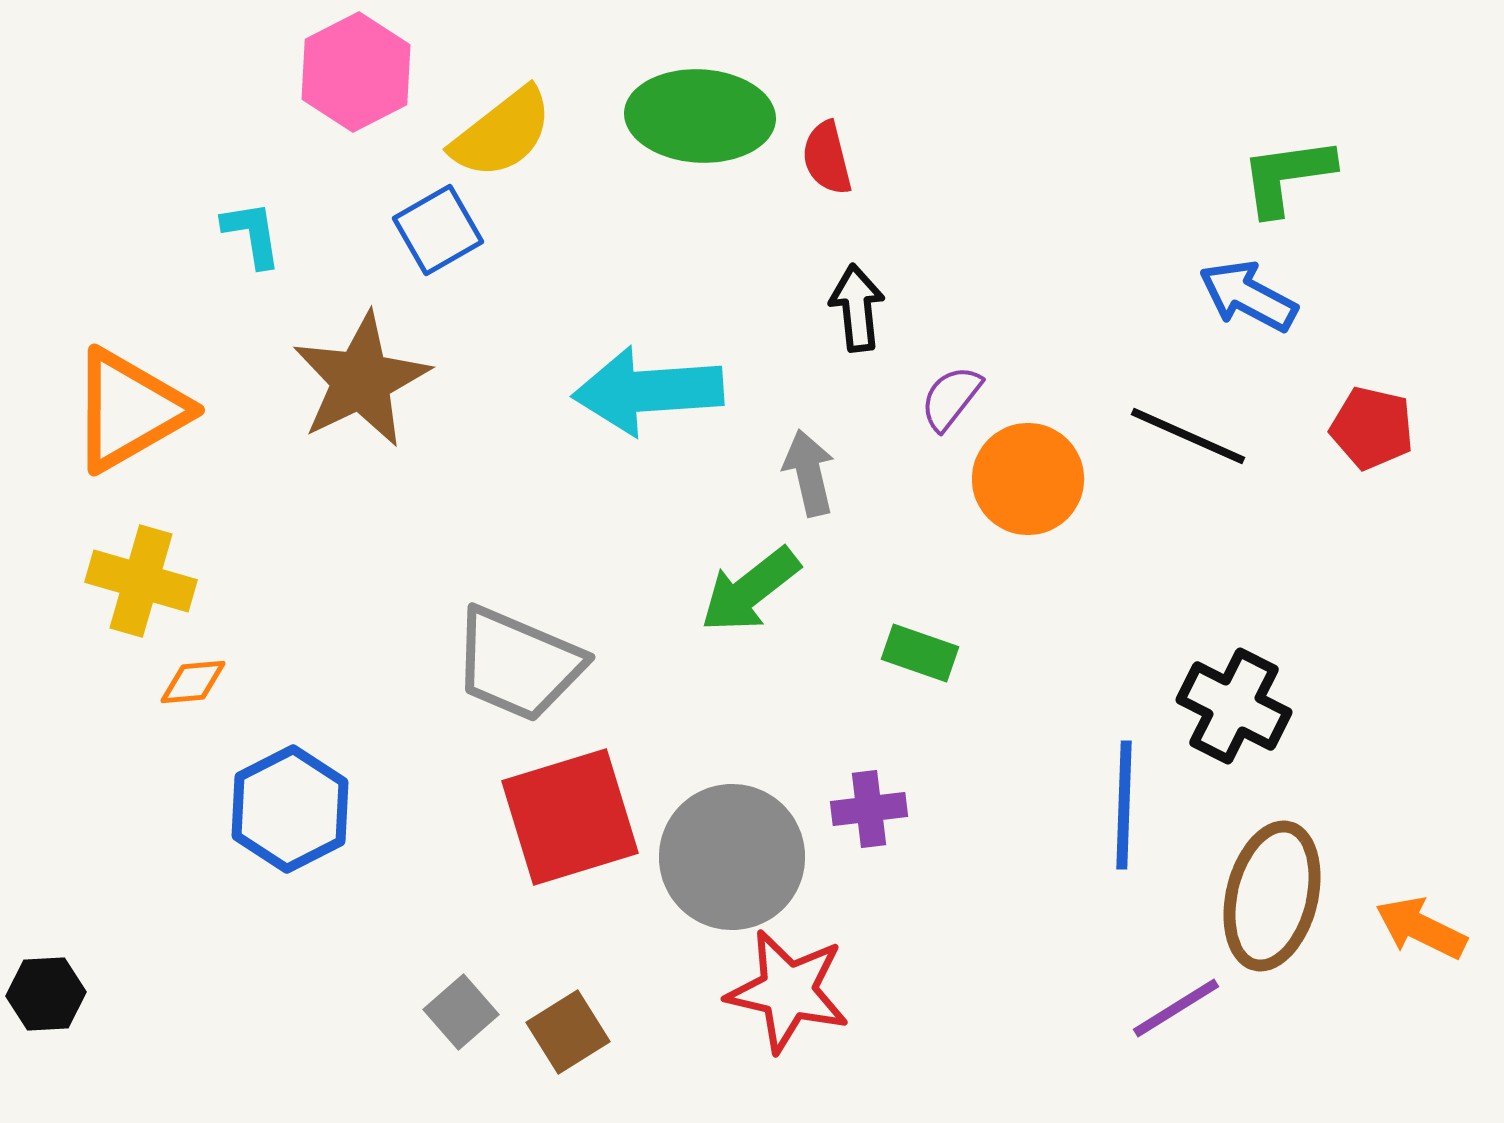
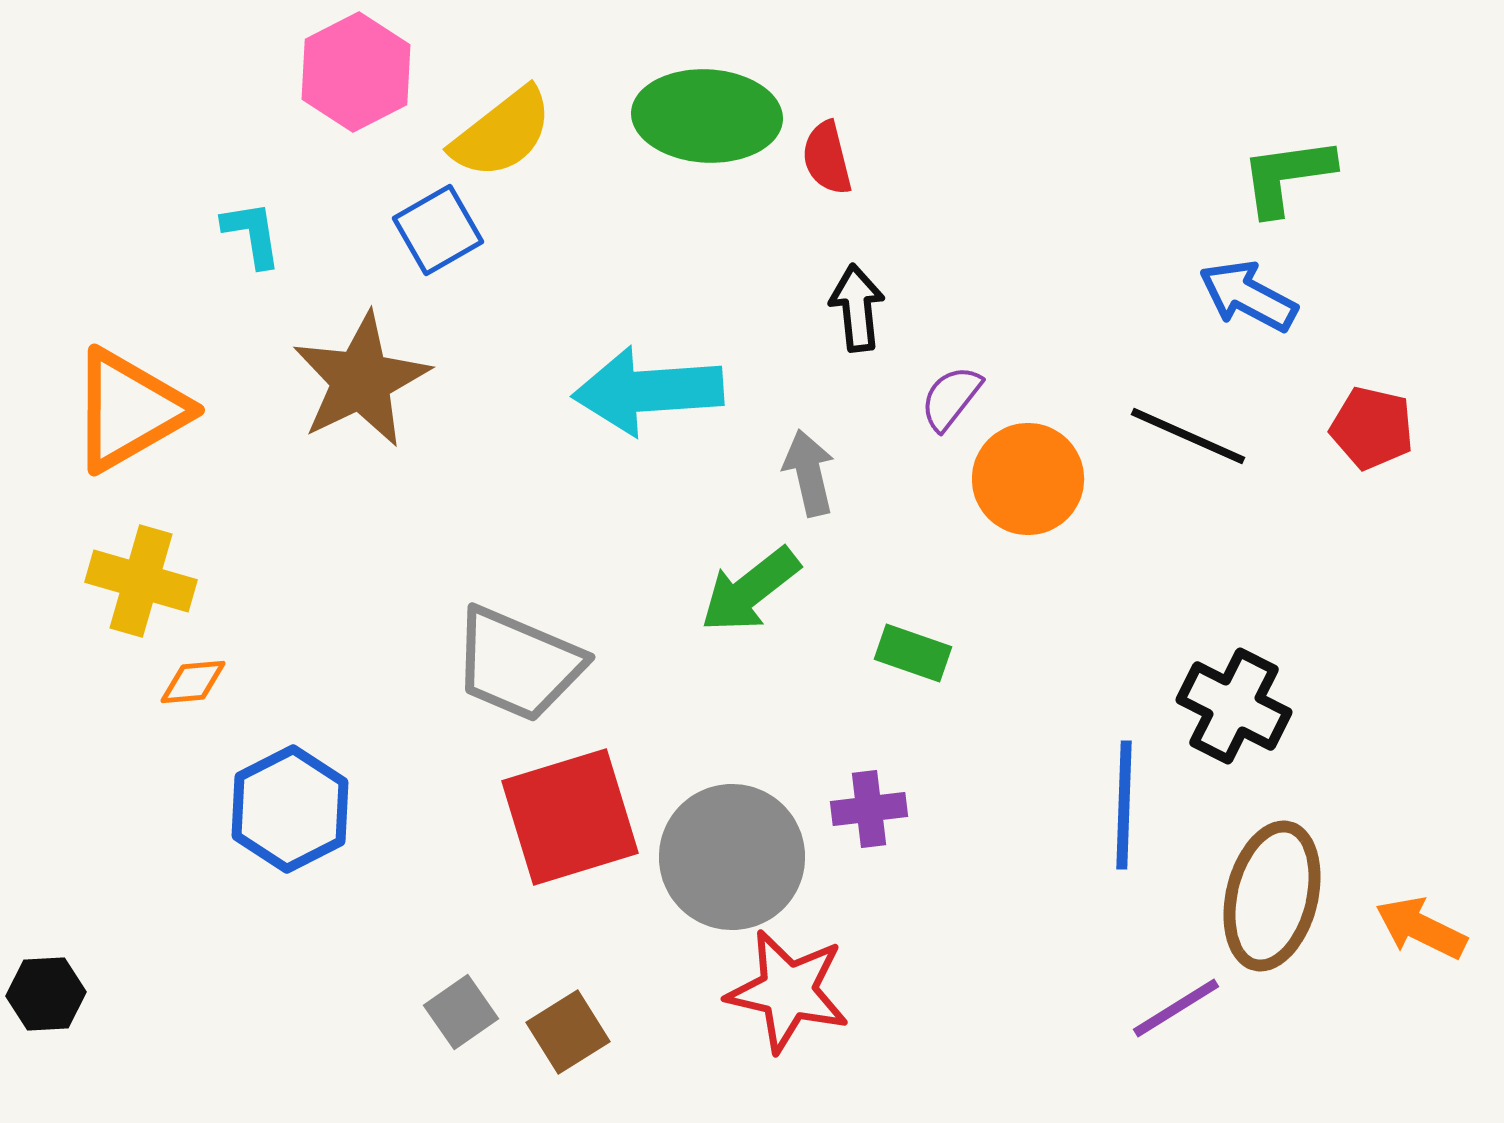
green ellipse: moved 7 px right
green rectangle: moved 7 px left
gray square: rotated 6 degrees clockwise
